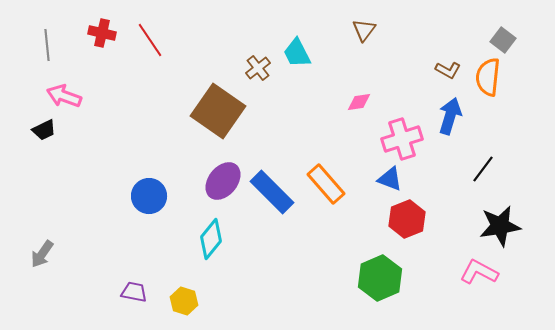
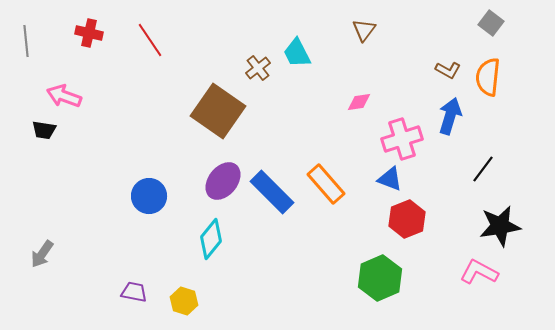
red cross: moved 13 px left
gray square: moved 12 px left, 17 px up
gray line: moved 21 px left, 4 px up
black trapezoid: rotated 35 degrees clockwise
